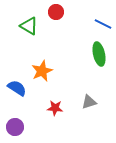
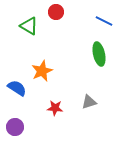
blue line: moved 1 px right, 3 px up
